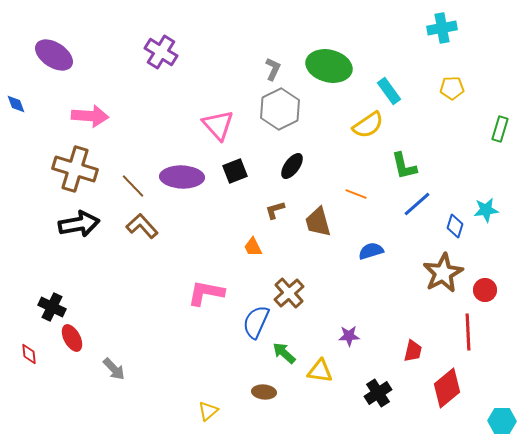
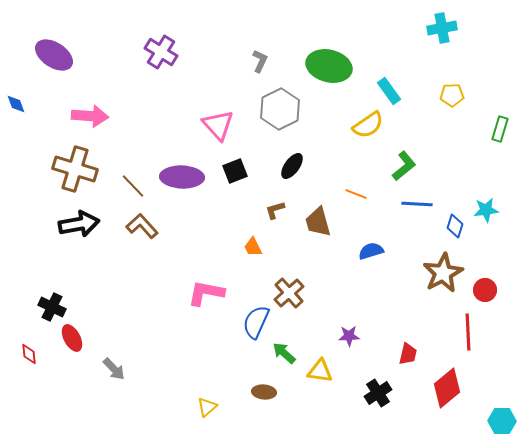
gray L-shape at (273, 69): moved 13 px left, 8 px up
yellow pentagon at (452, 88): moved 7 px down
green L-shape at (404, 166): rotated 116 degrees counterclockwise
blue line at (417, 204): rotated 44 degrees clockwise
red trapezoid at (413, 351): moved 5 px left, 3 px down
yellow triangle at (208, 411): moved 1 px left, 4 px up
